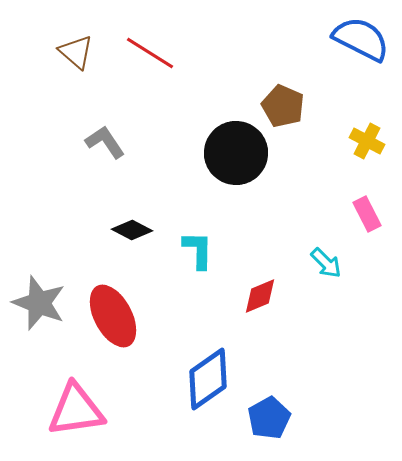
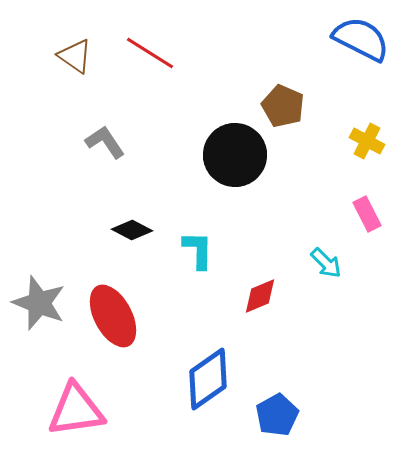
brown triangle: moved 1 px left, 4 px down; rotated 6 degrees counterclockwise
black circle: moved 1 px left, 2 px down
blue pentagon: moved 8 px right, 3 px up
